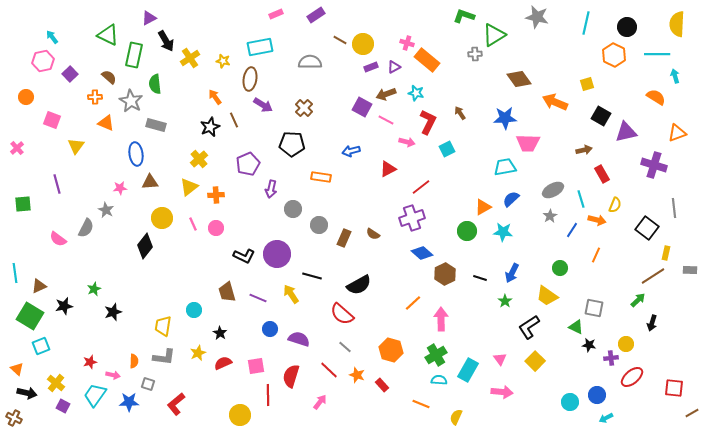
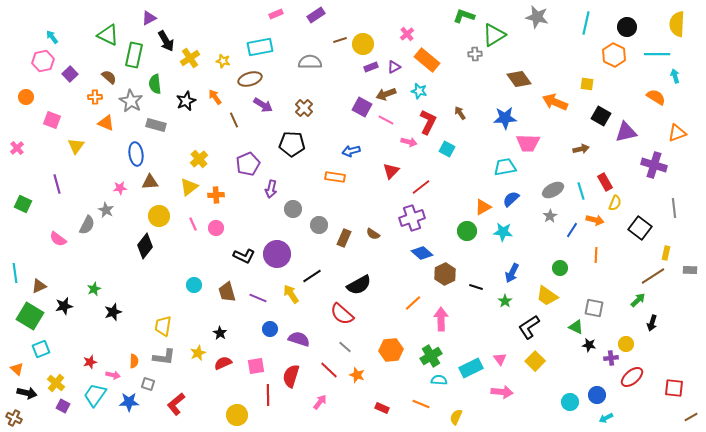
brown line at (340, 40): rotated 48 degrees counterclockwise
pink cross at (407, 43): moved 9 px up; rotated 32 degrees clockwise
brown ellipse at (250, 79): rotated 65 degrees clockwise
yellow square at (587, 84): rotated 24 degrees clockwise
cyan star at (416, 93): moved 3 px right, 2 px up
black star at (210, 127): moved 24 px left, 26 px up
pink arrow at (407, 142): moved 2 px right
cyan square at (447, 149): rotated 35 degrees counterclockwise
brown arrow at (584, 150): moved 3 px left, 1 px up
red triangle at (388, 169): moved 3 px right, 2 px down; rotated 18 degrees counterclockwise
red rectangle at (602, 174): moved 3 px right, 8 px down
orange rectangle at (321, 177): moved 14 px right
cyan line at (581, 199): moved 8 px up
green square at (23, 204): rotated 30 degrees clockwise
yellow semicircle at (615, 205): moved 2 px up
yellow circle at (162, 218): moved 3 px left, 2 px up
orange arrow at (597, 220): moved 2 px left
gray semicircle at (86, 228): moved 1 px right, 3 px up
black square at (647, 228): moved 7 px left
orange line at (596, 255): rotated 21 degrees counterclockwise
black line at (312, 276): rotated 48 degrees counterclockwise
black line at (480, 278): moved 4 px left, 9 px down
cyan circle at (194, 310): moved 25 px up
cyan square at (41, 346): moved 3 px down
orange hexagon at (391, 350): rotated 20 degrees counterclockwise
green cross at (436, 355): moved 5 px left, 1 px down
cyan rectangle at (468, 370): moved 3 px right, 2 px up; rotated 35 degrees clockwise
red rectangle at (382, 385): moved 23 px down; rotated 24 degrees counterclockwise
brown line at (692, 413): moved 1 px left, 4 px down
yellow circle at (240, 415): moved 3 px left
